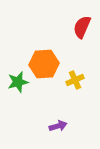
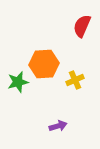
red semicircle: moved 1 px up
